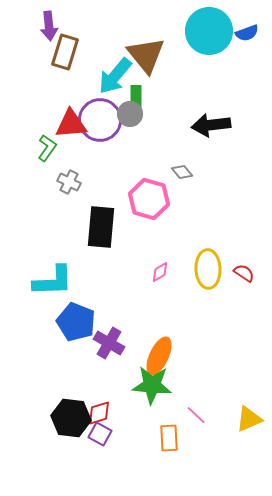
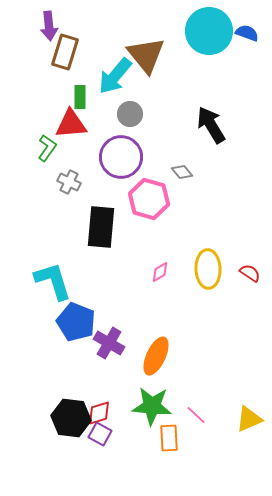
blue semicircle: rotated 140 degrees counterclockwise
green rectangle: moved 56 px left
purple circle: moved 21 px right, 37 px down
black arrow: rotated 66 degrees clockwise
red semicircle: moved 6 px right
cyan L-shape: rotated 105 degrees counterclockwise
orange ellipse: moved 3 px left
green star: moved 21 px down
